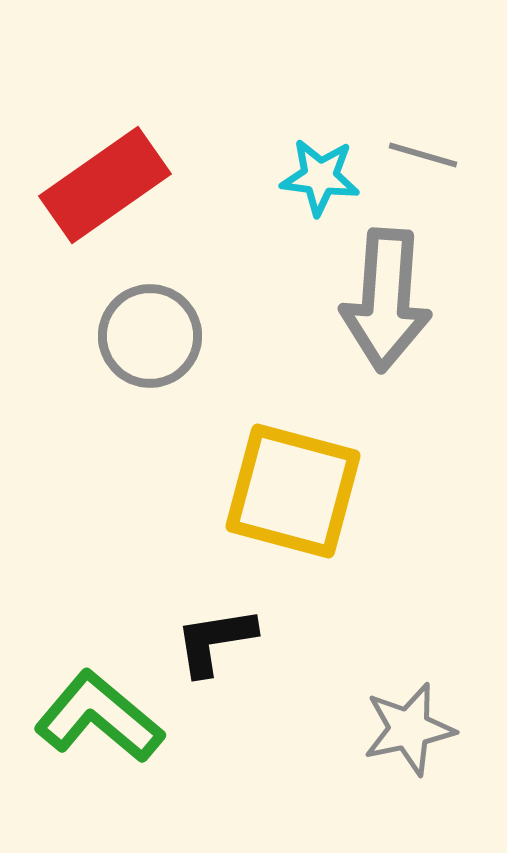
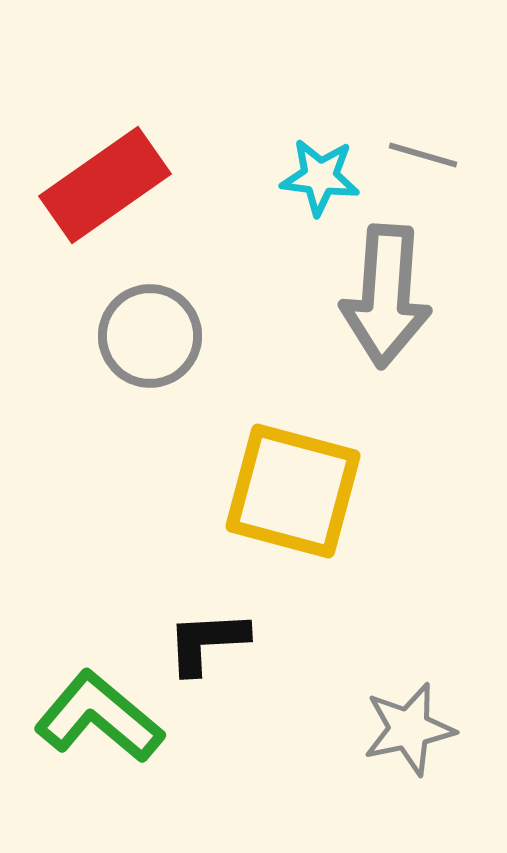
gray arrow: moved 4 px up
black L-shape: moved 8 px left, 1 px down; rotated 6 degrees clockwise
